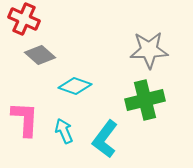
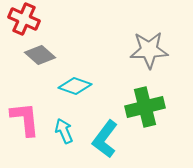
green cross: moved 7 px down
pink L-shape: rotated 9 degrees counterclockwise
